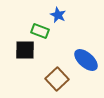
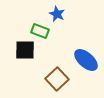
blue star: moved 1 px left, 1 px up
